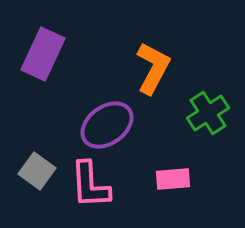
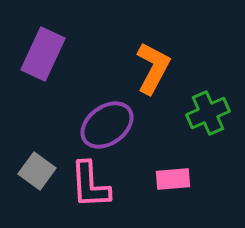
green cross: rotated 9 degrees clockwise
